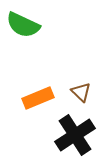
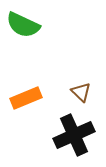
orange rectangle: moved 12 px left
black cross: moved 1 px left; rotated 9 degrees clockwise
